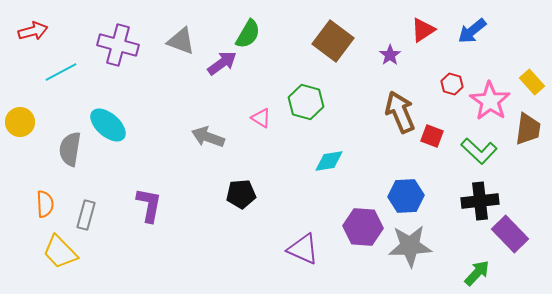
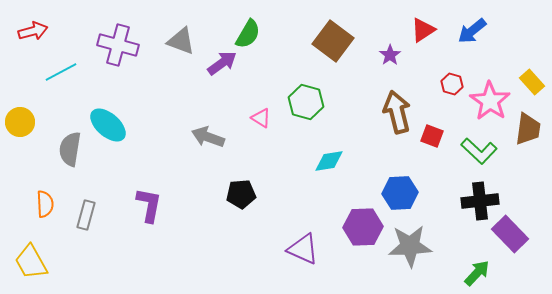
brown arrow: moved 3 px left; rotated 9 degrees clockwise
blue hexagon: moved 6 px left, 3 px up
purple hexagon: rotated 6 degrees counterclockwise
yellow trapezoid: moved 29 px left, 10 px down; rotated 15 degrees clockwise
